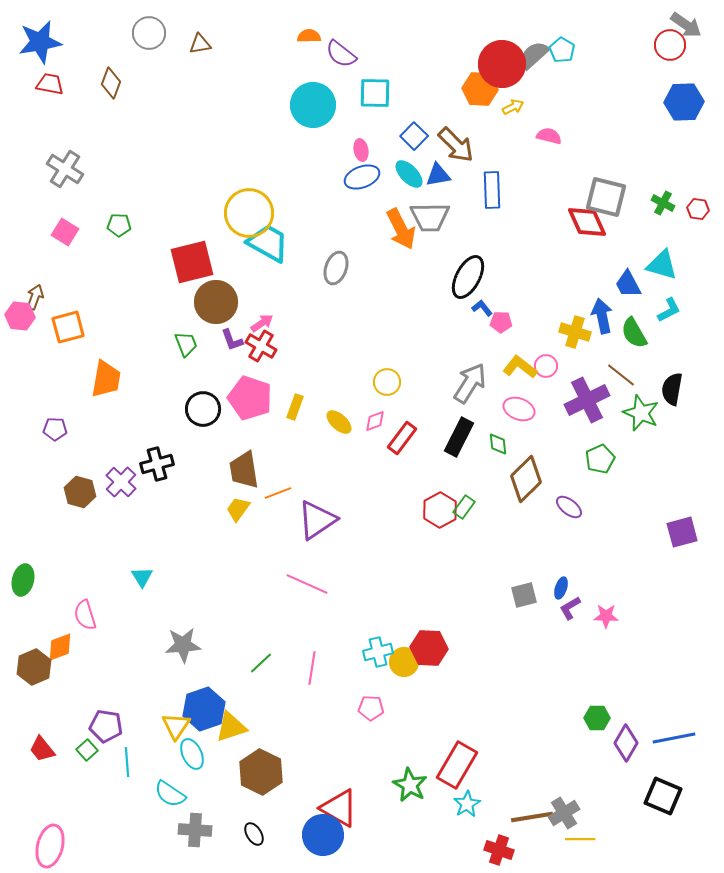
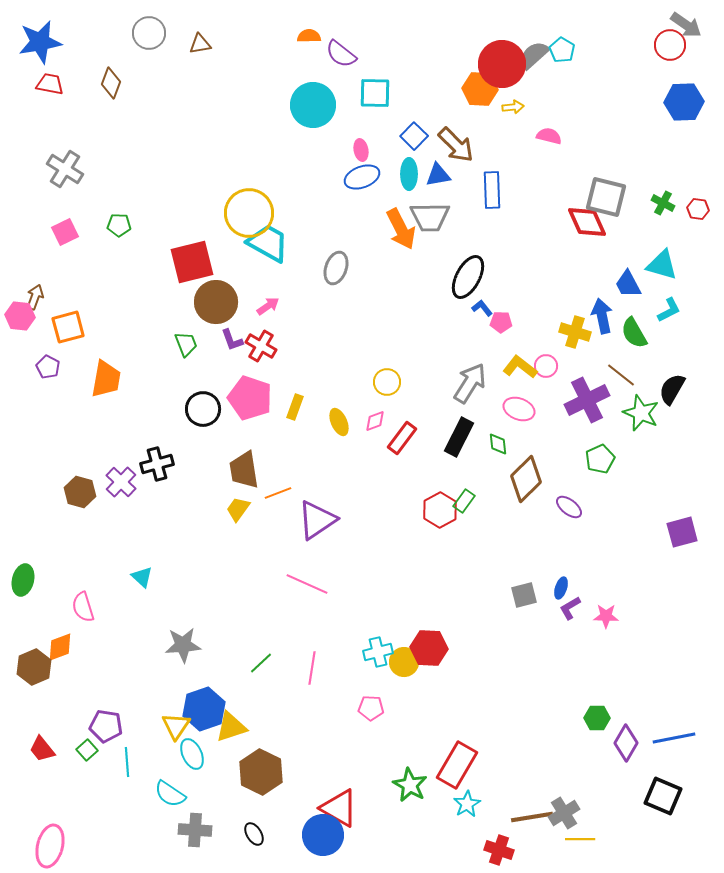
yellow arrow at (513, 107): rotated 20 degrees clockwise
cyan ellipse at (409, 174): rotated 44 degrees clockwise
pink square at (65, 232): rotated 32 degrees clockwise
pink arrow at (262, 323): moved 6 px right, 17 px up
black semicircle at (672, 389): rotated 20 degrees clockwise
yellow ellipse at (339, 422): rotated 24 degrees clockwise
purple pentagon at (55, 429): moved 7 px left, 62 px up; rotated 25 degrees clockwise
green rectangle at (464, 507): moved 6 px up
cyan triangle at (142, 577): rotated 15 degrees counterclockwise
pink semicircle at (85, 615): moved 2 px left, 8 px up
